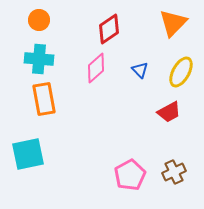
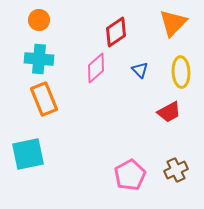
red diamond: moved 7 px right, 3 px down
yellow ellipse: rotated 32 degrees counterclockwise
orange rectangle: rotated 12 degrees counterclockwise
brown cross: moved 2 px right, 2 px up
